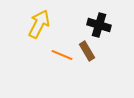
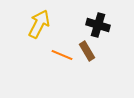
black cross: moved 1 px left
